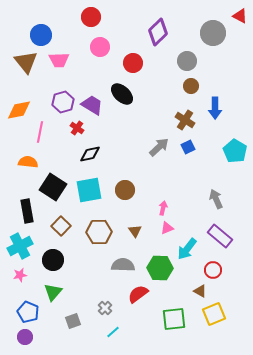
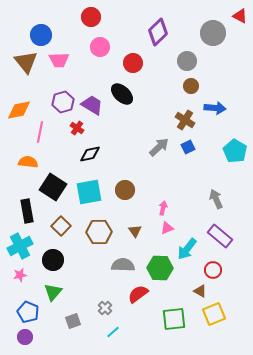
blue arrow at (215, 108): rotated 85 degrees counterclockwise
cyan square at (89, 190): moved 2 px down
